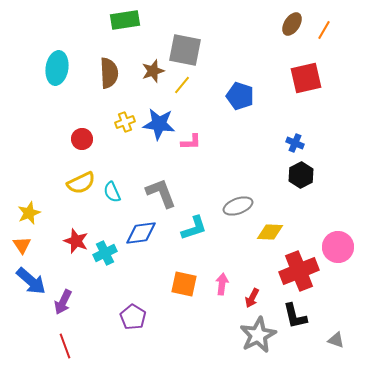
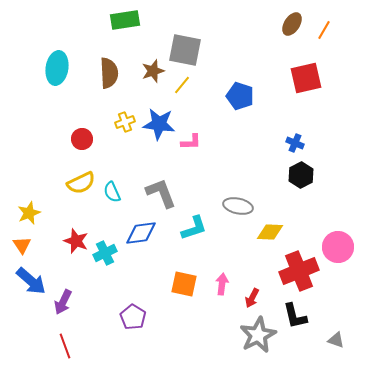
gray ellipse: rotated 32 degrees clockwise
